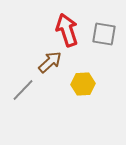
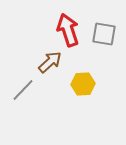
red arrow: moved 1 px right
